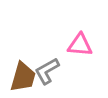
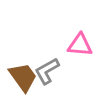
brown trapezoid: rotated 52 degrees counterclockwise
